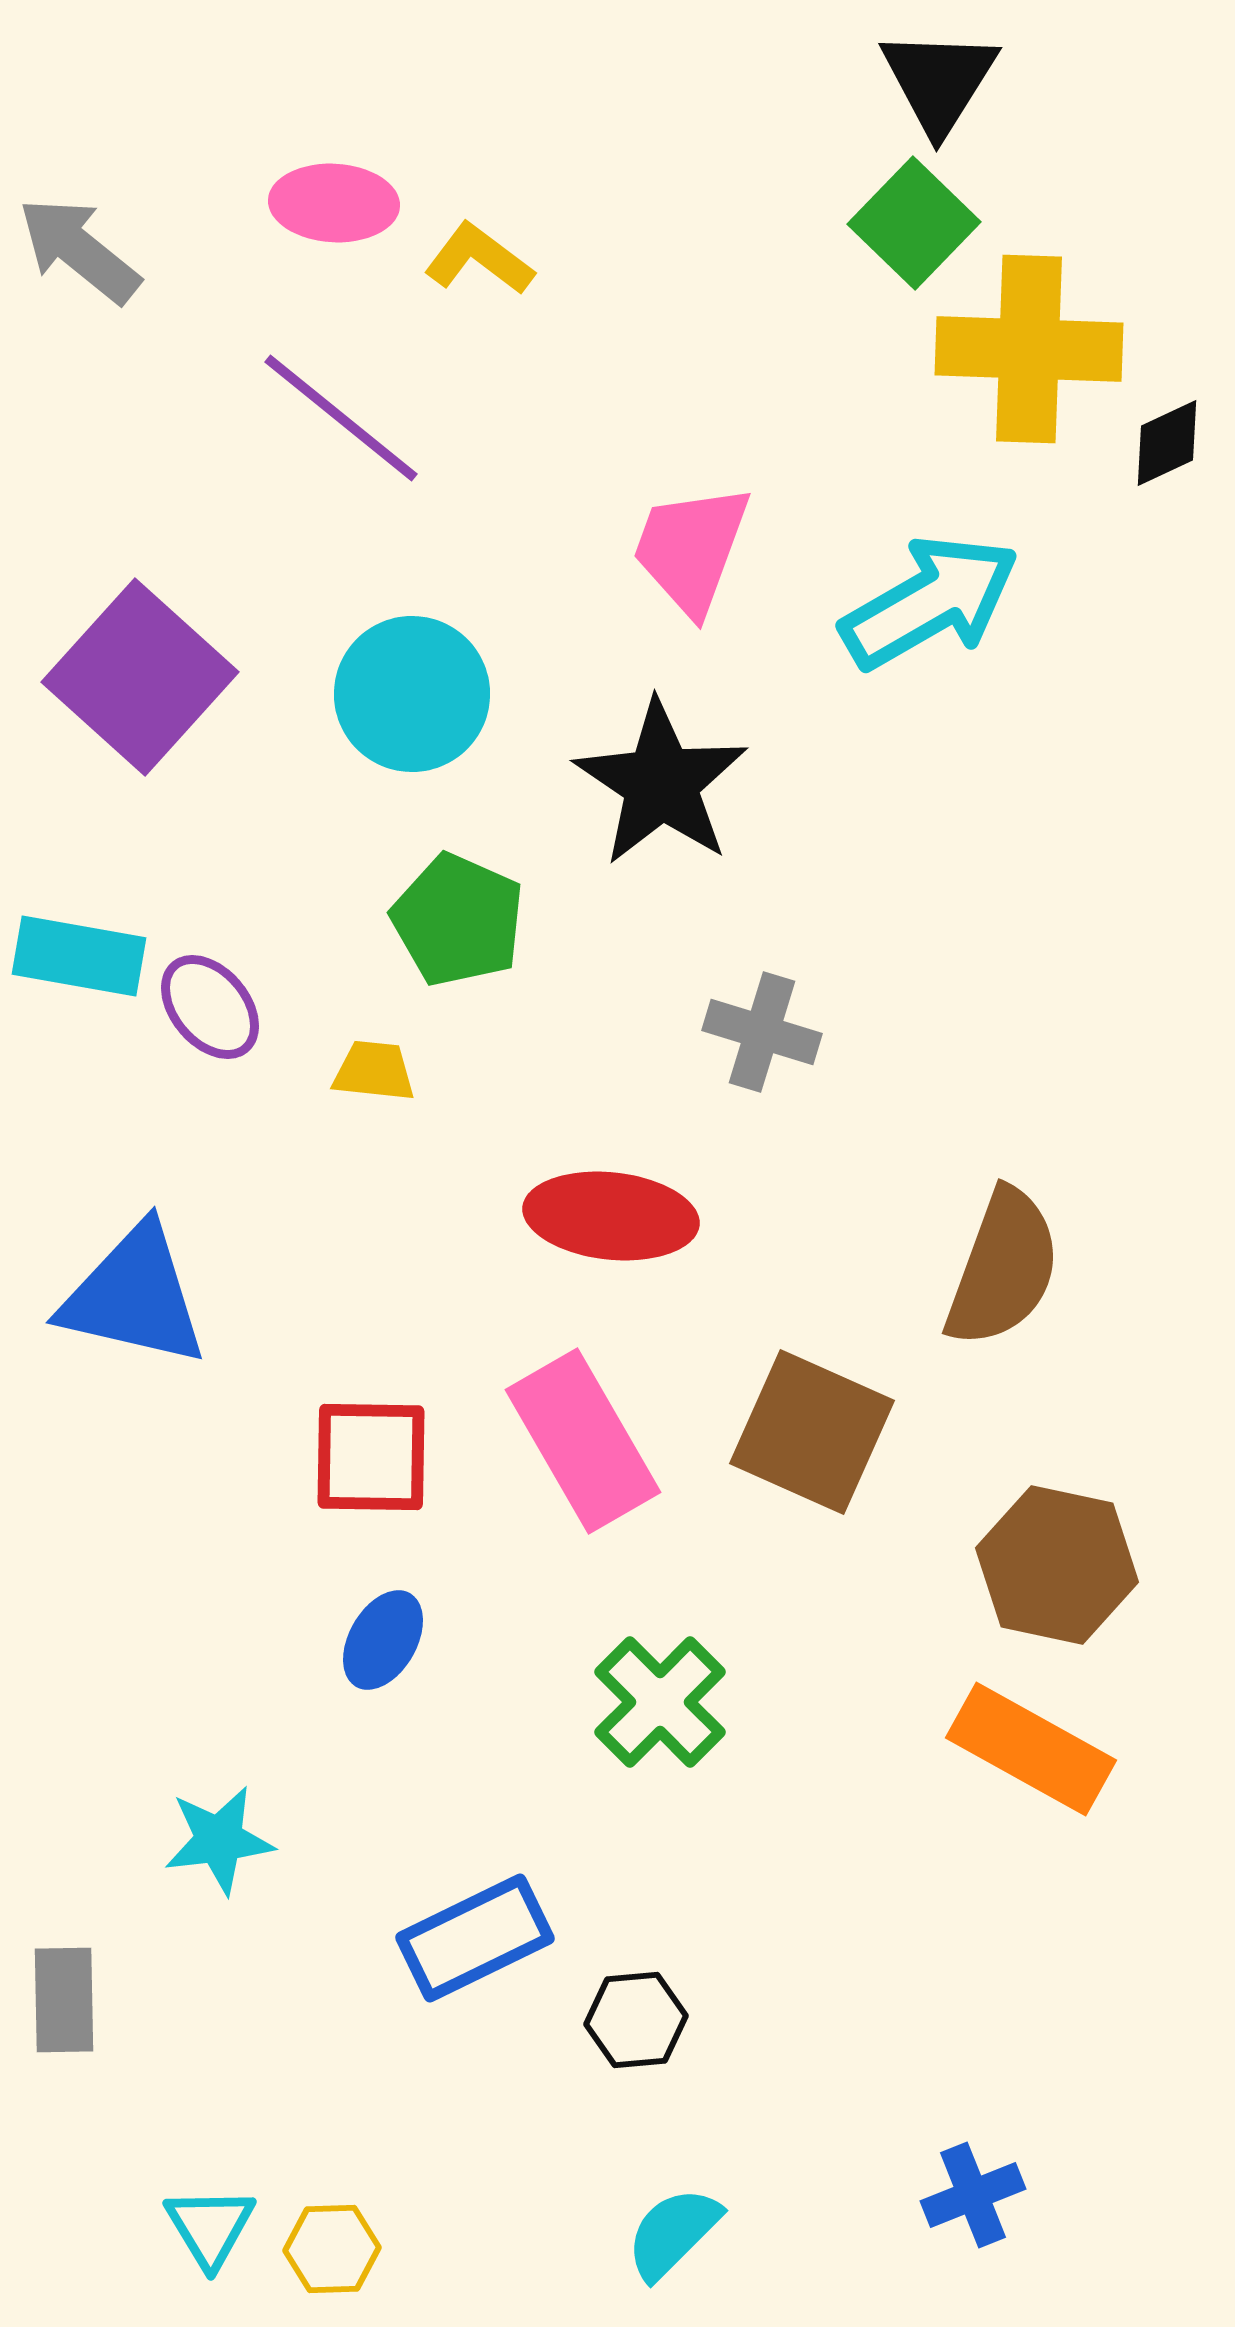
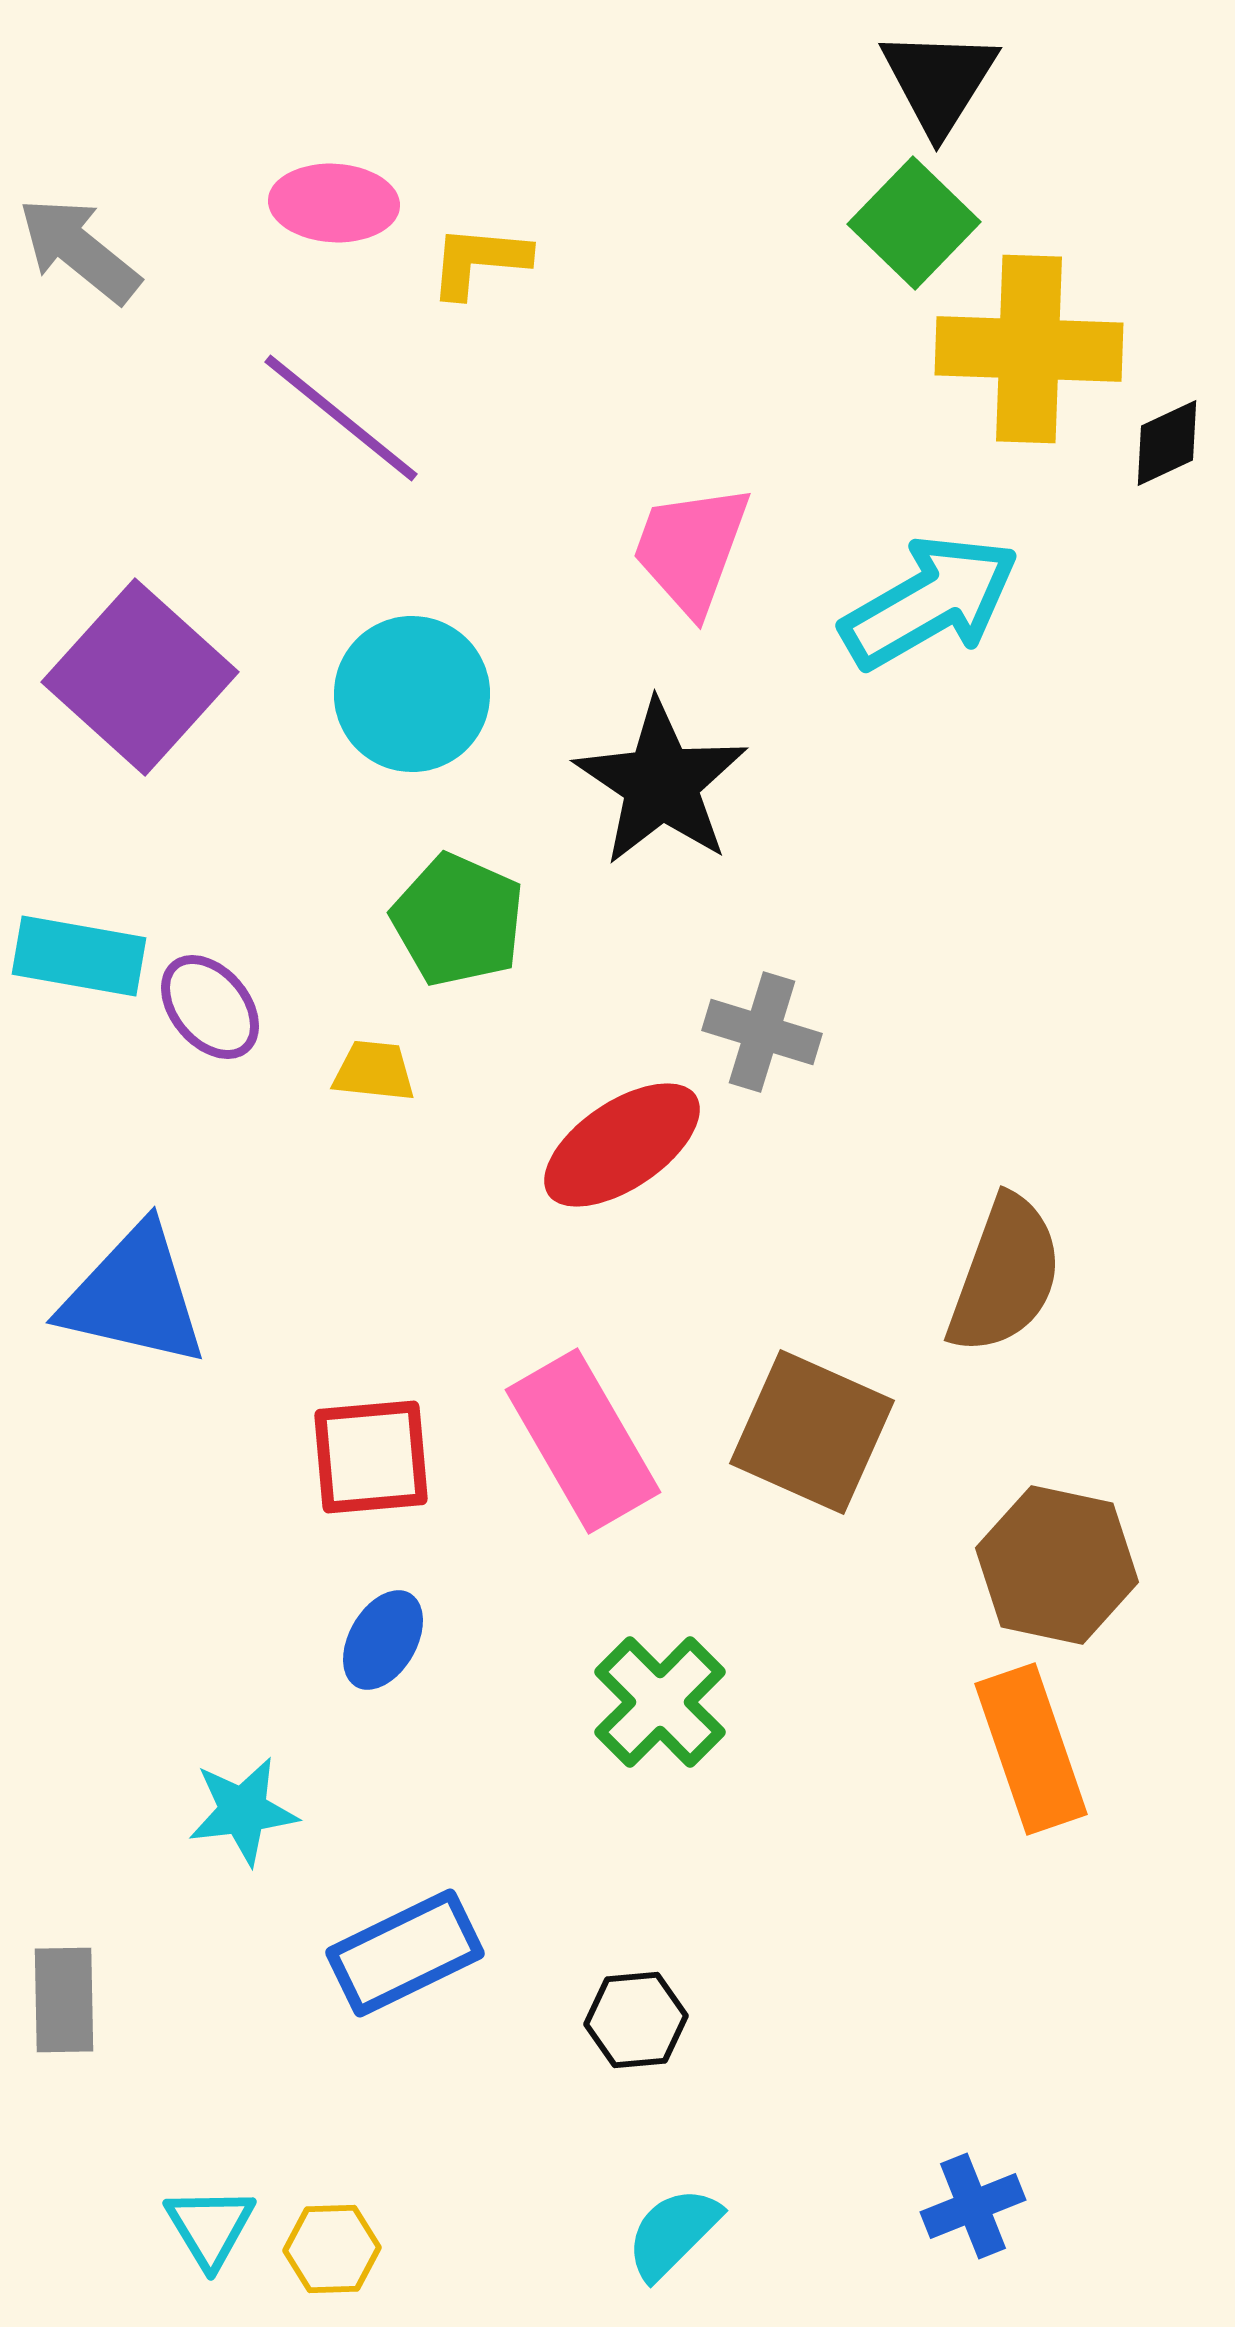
yellow L-shape: moved 2 px down; rotated 32 degrees counterclockwise
red ellipse: moved 11 px right, 71 px up; rotated 40 degrees counterclockwise
brown semicircle: moved 2 px right, 7 px down
red square: rotated 6 degrees counterclockwise
orange rectangle: rotated 42 degrees clockwise
cyan star: moved 24 px right, 29 px up
blue rectangle: moved 70 px left, 15 px down
blue cross: moved 11 px down
